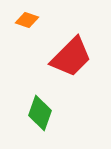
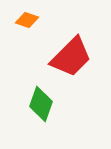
green diamond: moved 1 px right, 9 px up
